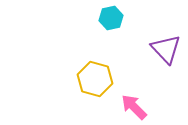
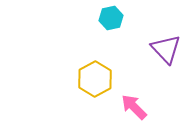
yellow hexagon: rotated 16 degrees clockwise
